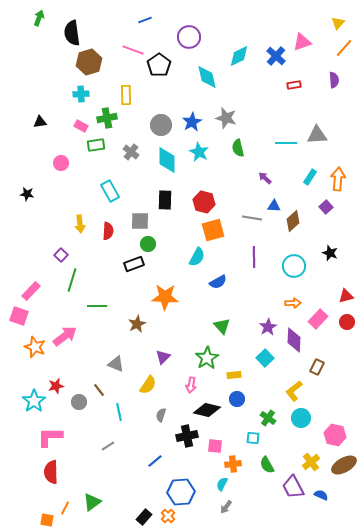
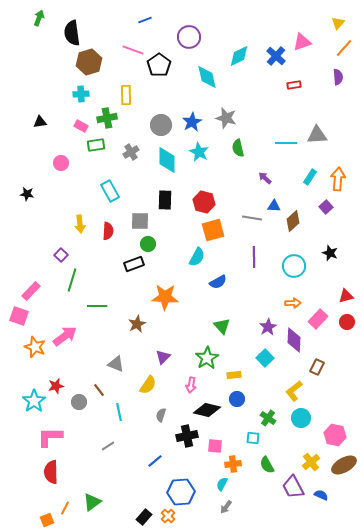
purple semicircle at (334, 80): moved 4 px right, 3 px up
gray cross at (131, 152): rotated 21 degrees clockwise
orange square at (47, 520): rotated 32 degrees counterclockwise
